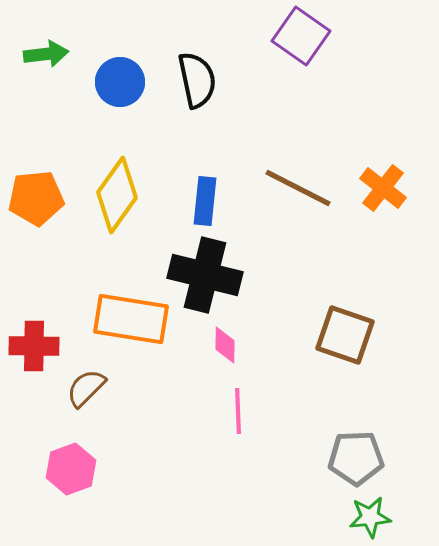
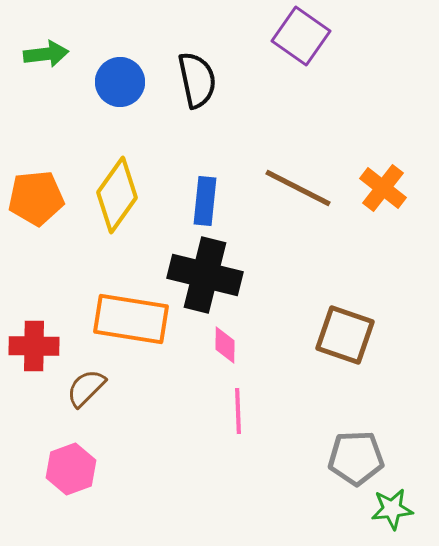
green star: moved 22 px right, 8 px up
